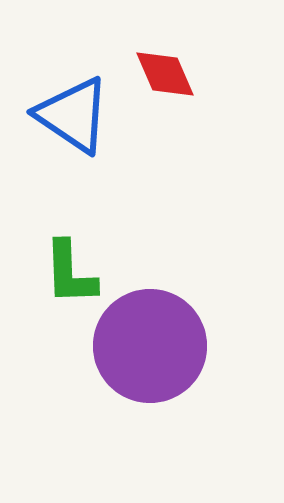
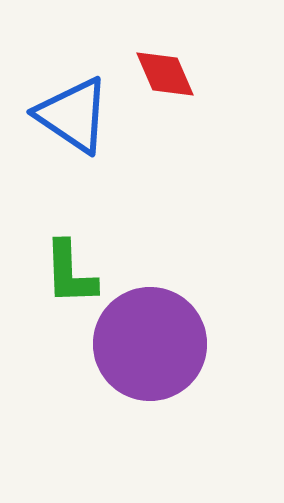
purple circle: moved 2 px up
